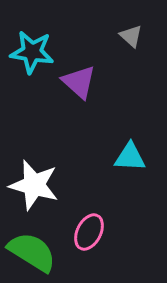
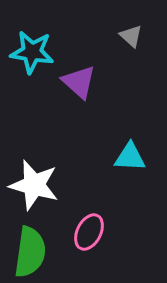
green semicircle: moved 2 px left; rotated 66 degrees clockwise
